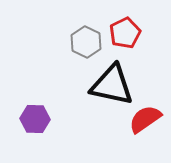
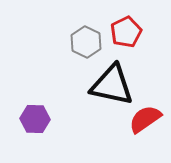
red pentagon: moved 1 px right, 1 px up
